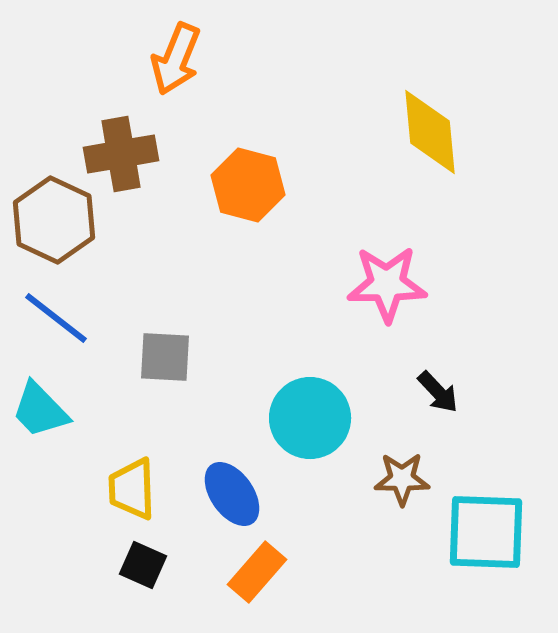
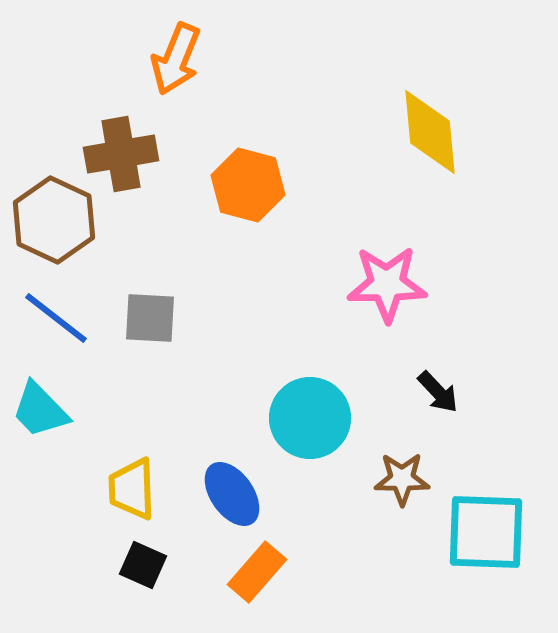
gray square: moved 15 px left, 39 px up
